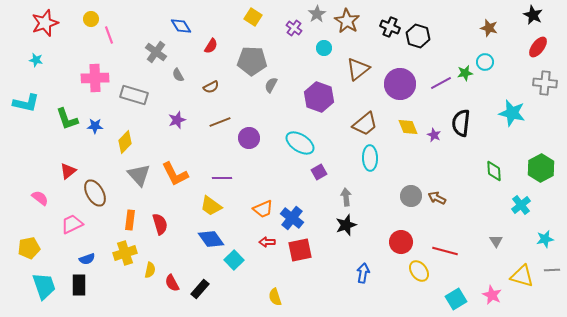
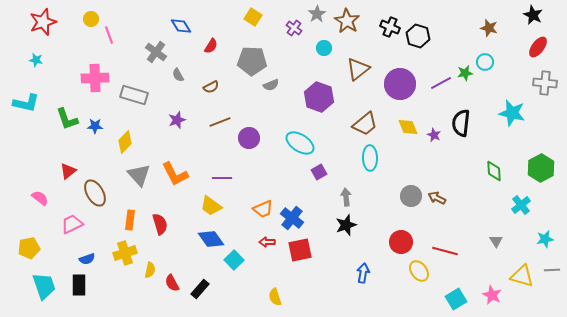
red star at (45, 23): moved 2 px left, 1 px up
gray semicircle at (271, 85): rotated 140 degrees counterclockwise
